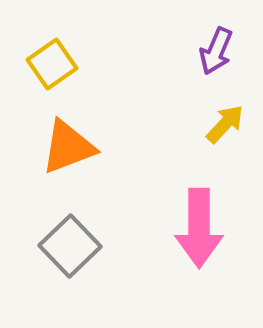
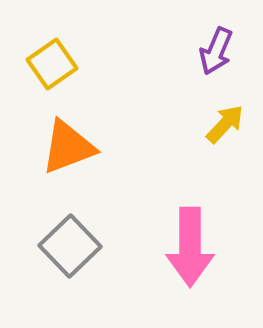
pink arrow: moved 9 px left, 19 px down
